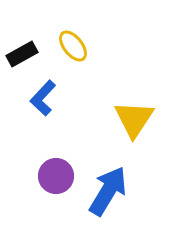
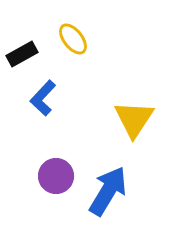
yellow ellipse: moved 7 px up
